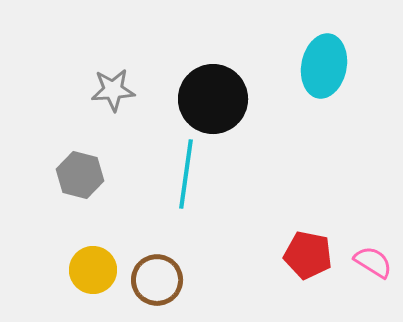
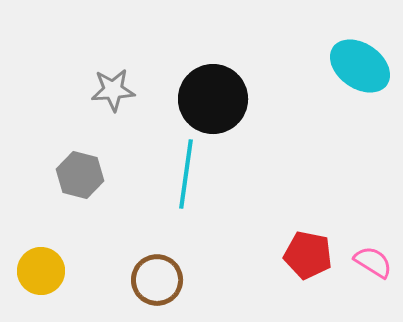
cyan ellipse: moved 36 px right; rotated 66 degrees counterclockwise
yellow circle: moved 52 px left, 1 px down
